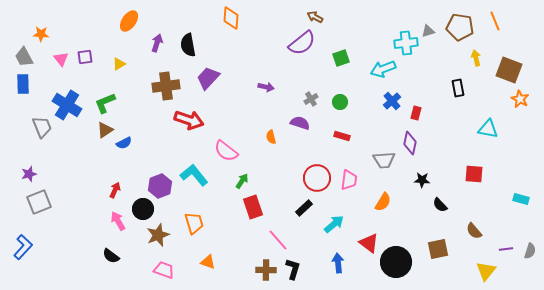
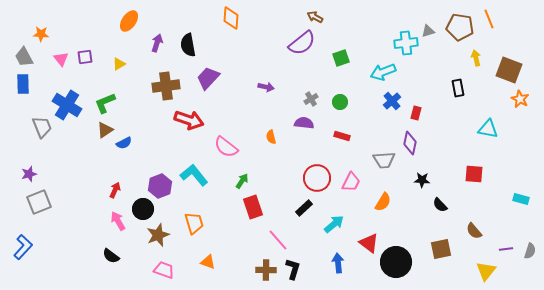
orange line at (495, 21): moved 6 px left, 2 px up
cyan arrow at (383, 69): moved 3 px down
purple semicircle at (300, 123): moved 4 px right; rotated 12 degrees counterclockwise
pink semicircle at (226, 151): moved 4 px up
pink trapezoid at (349, 180): moved 2 px right, 2 px down; rotated 20 degrees clockwise
brown square at (438, 249): moved 3 px right
